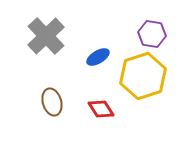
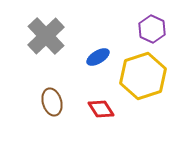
purple hexagon: moved 5 px up; rotated 16 degrees clockwise
